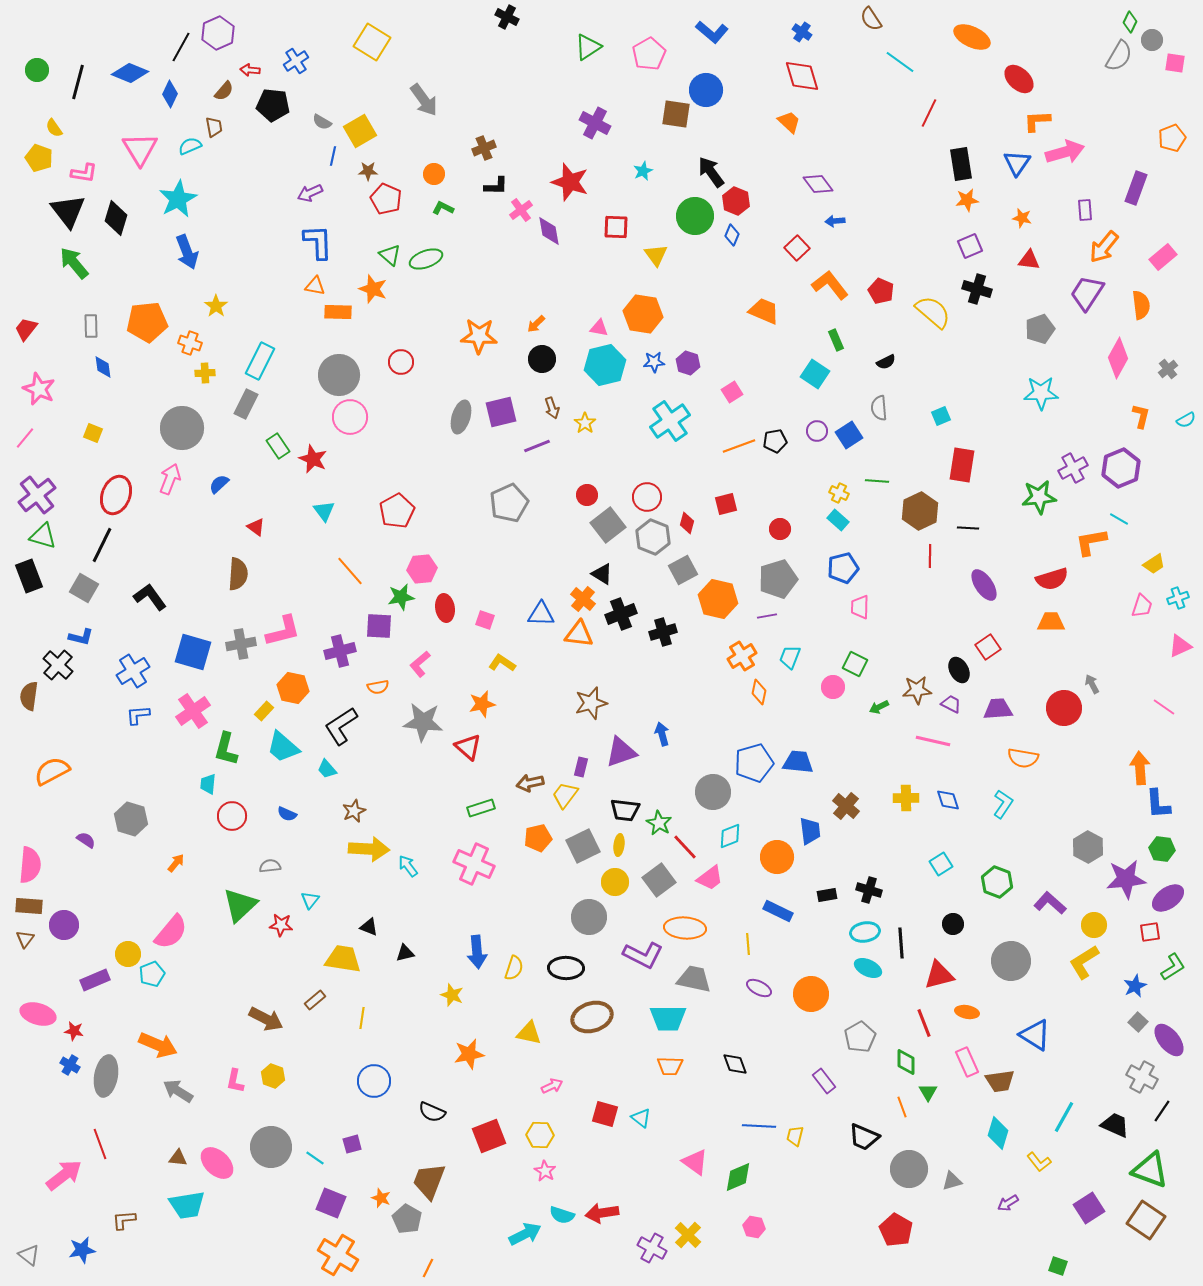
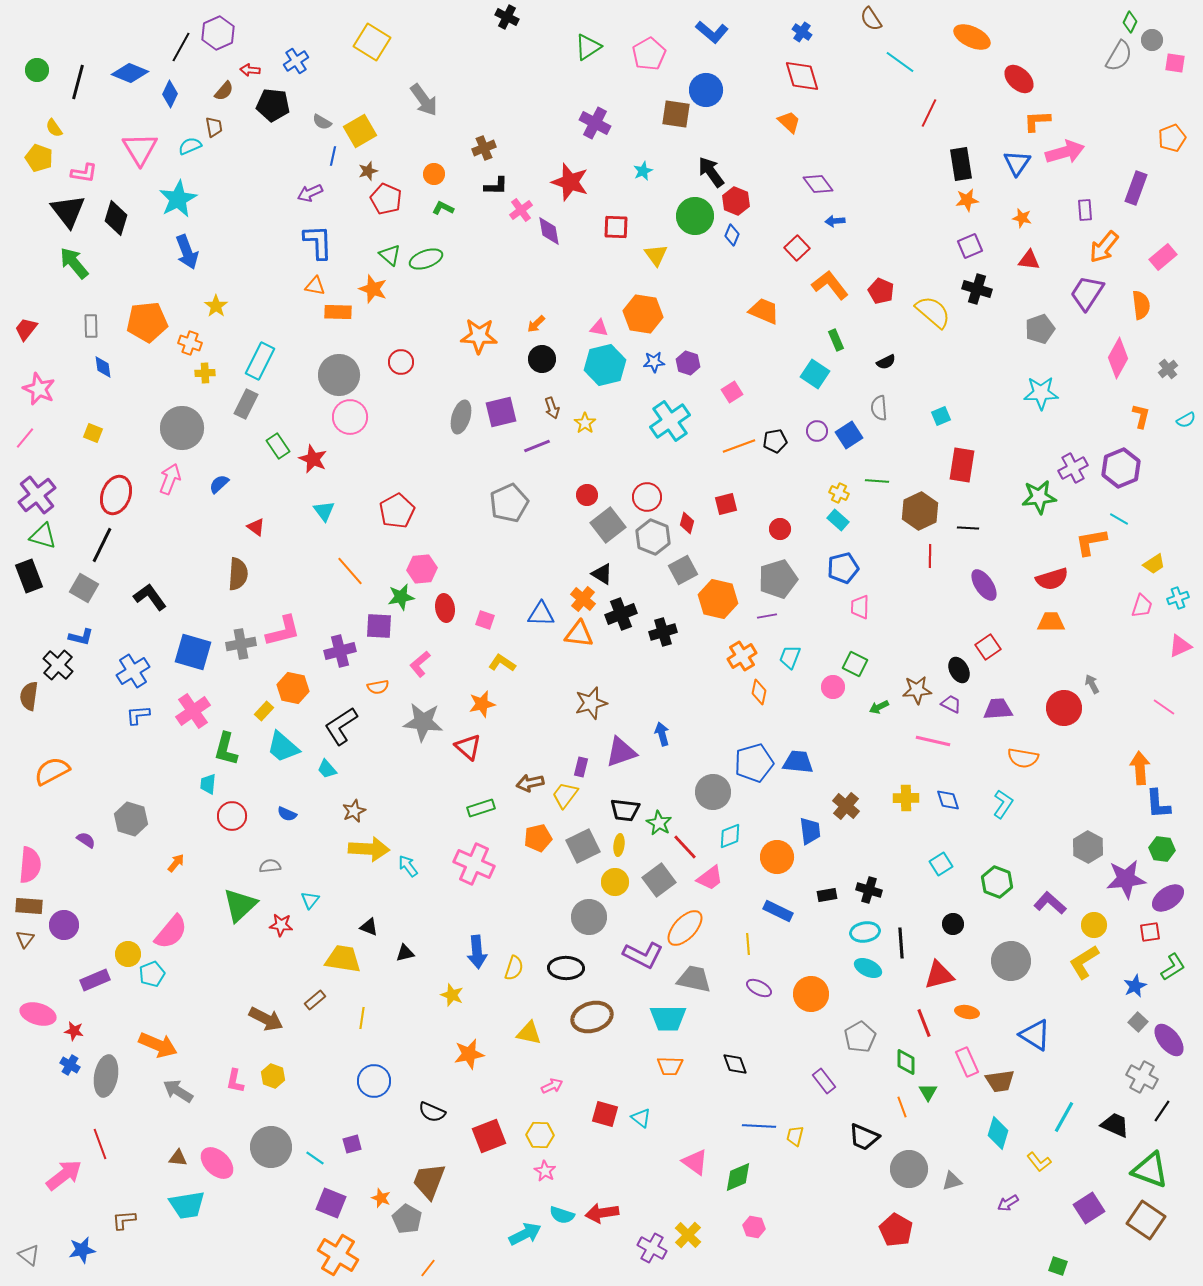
brown star at (368, 171): rotated 18 degrees counterclockwise
orange ellipse at (685, 928): rotated 51 degrees counterclockwise
orange line at (428, 1268): rotated 12 degrees clockwise
